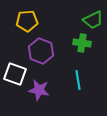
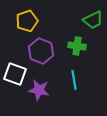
yellow pentagon: rotated 15 degrees counterclockwise
green cross: moved 5 px left, 3 px down
cyan line: moved 4 px left
